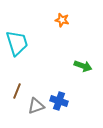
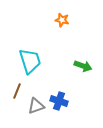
cyan trapezoid: moved 13 px right, 18 px down
